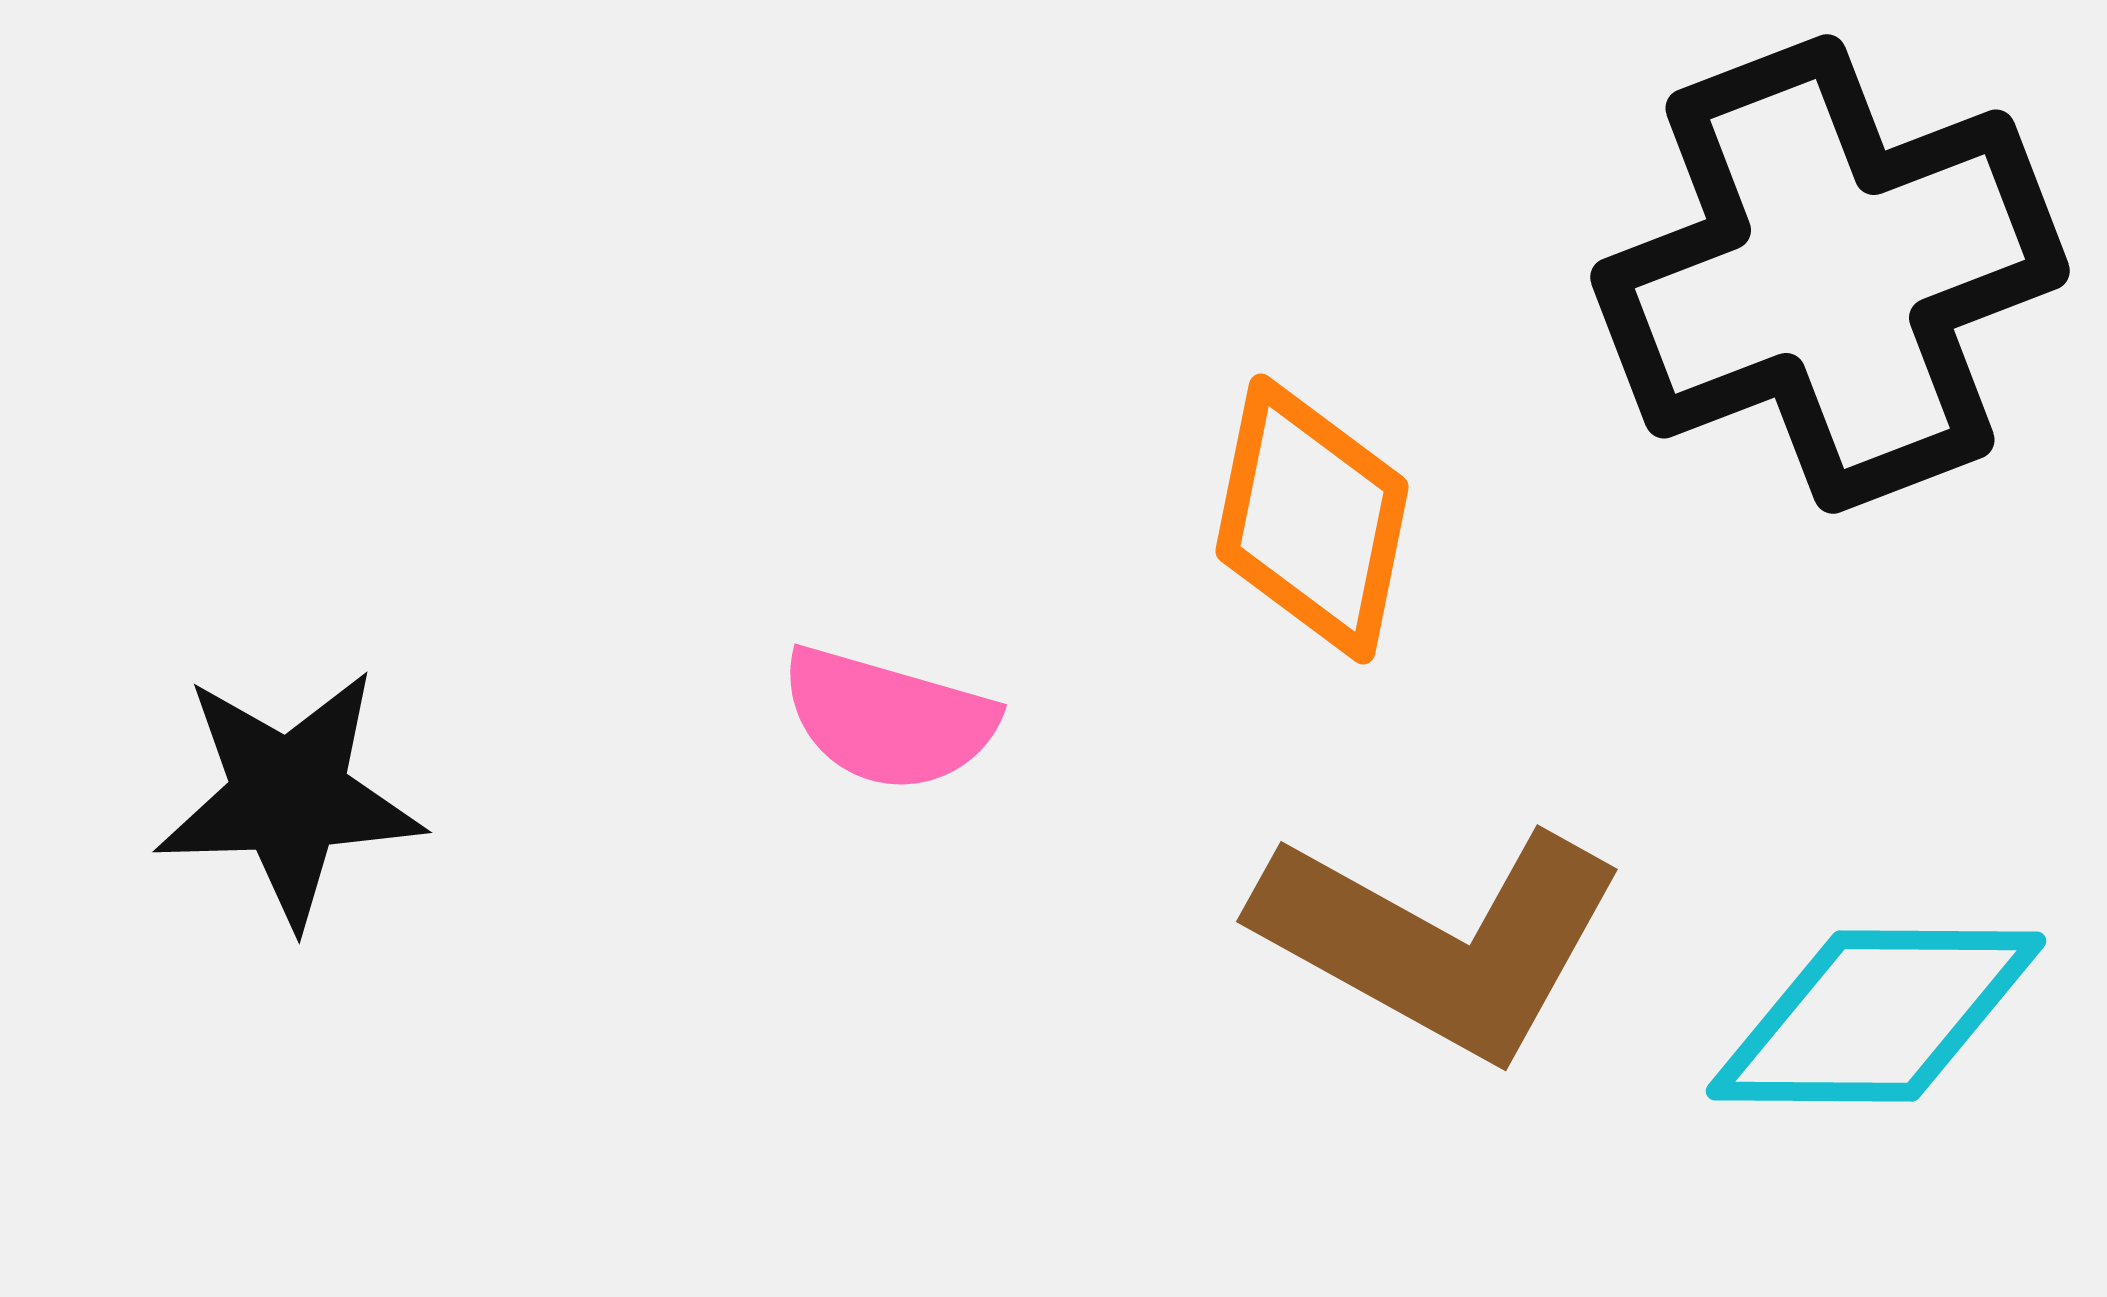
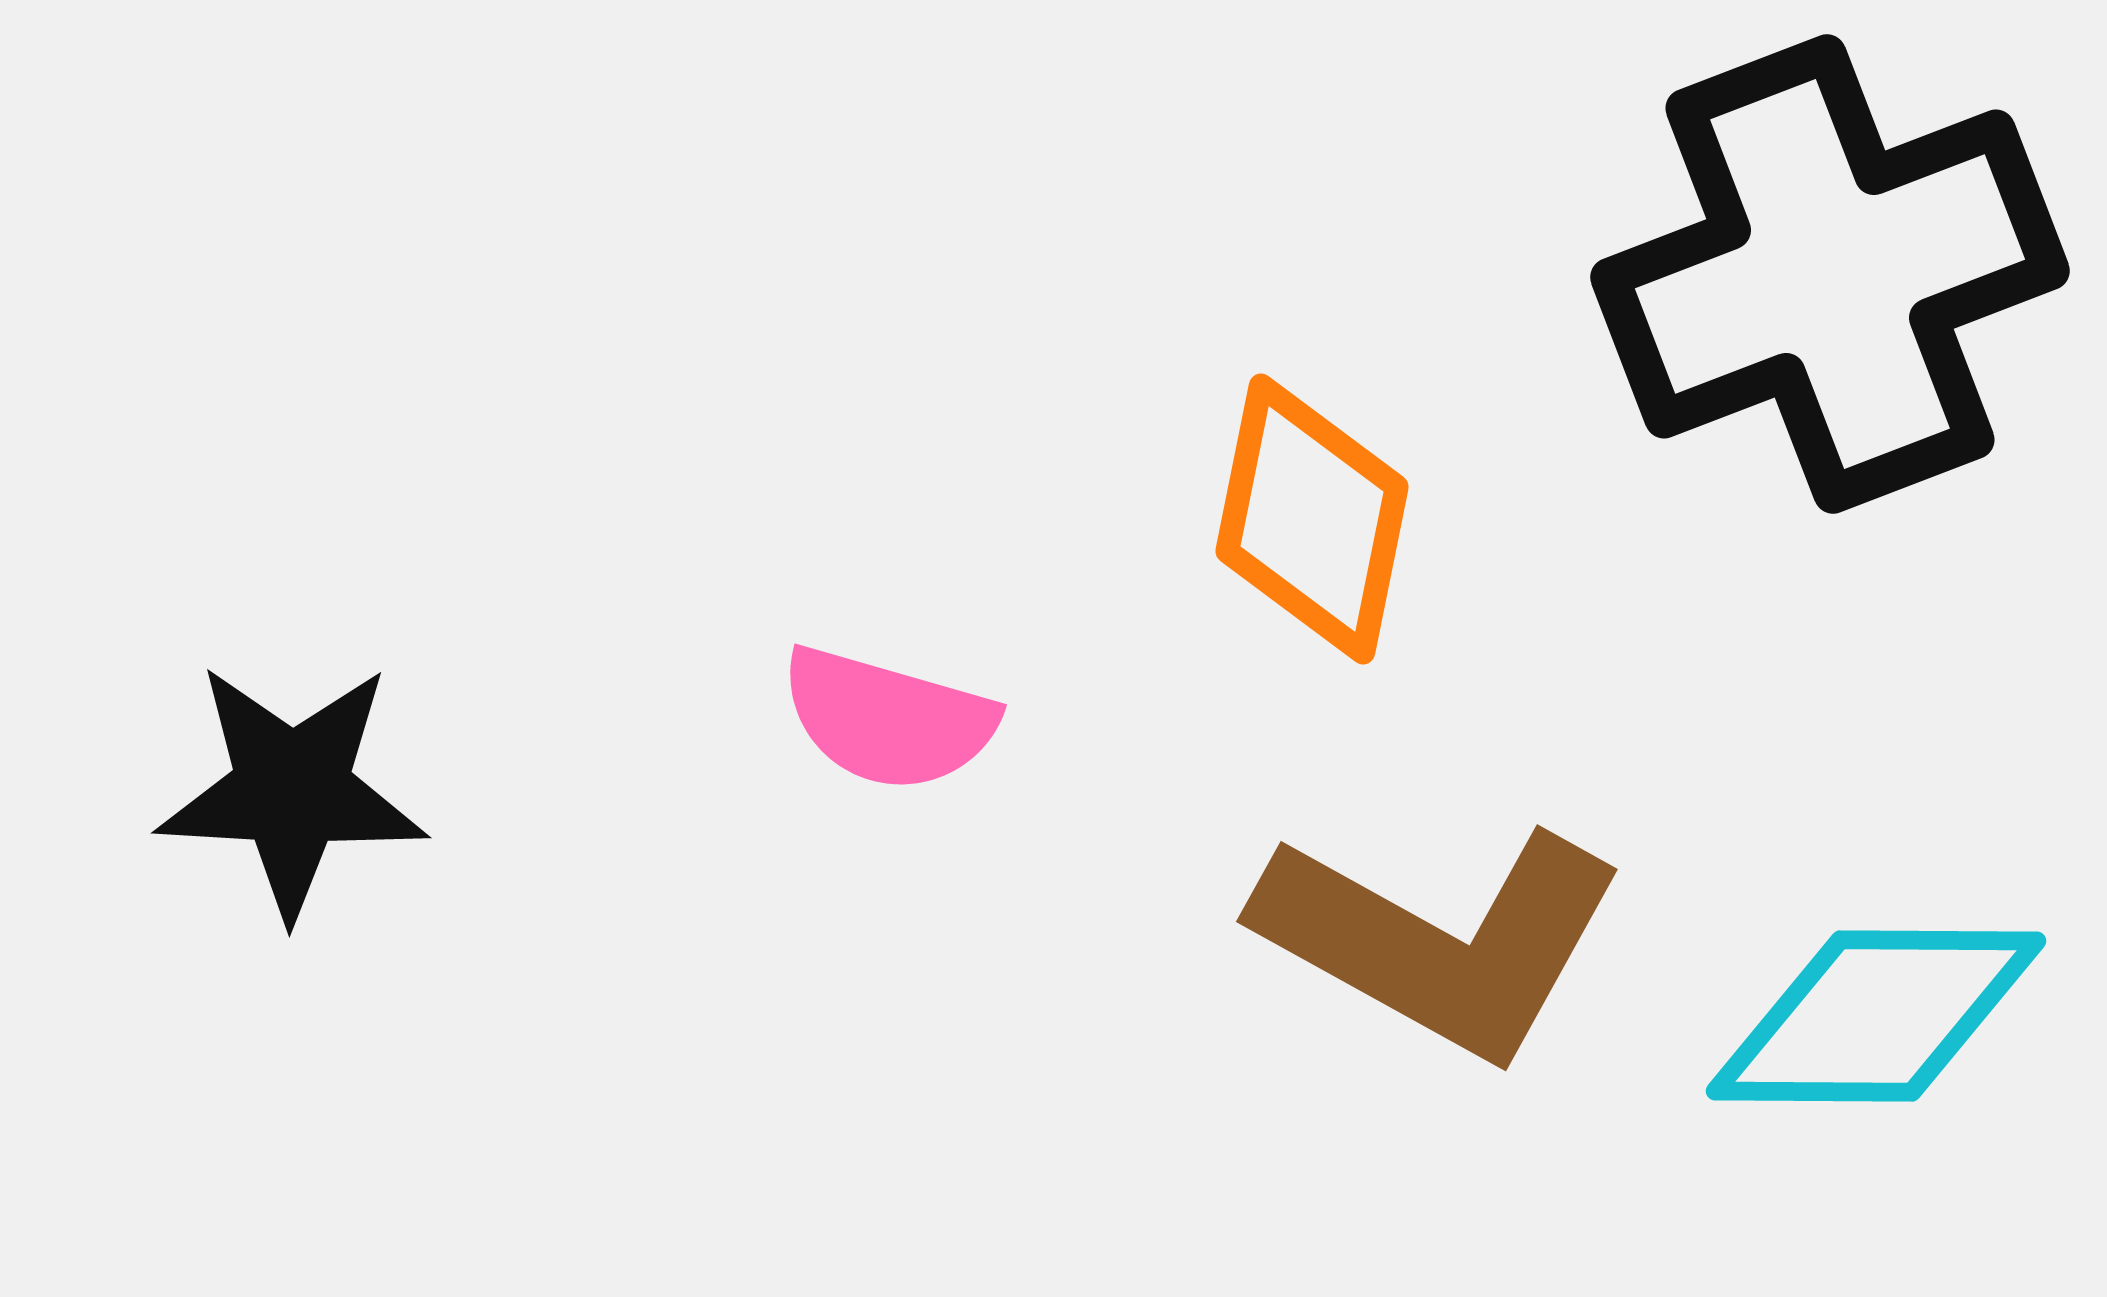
black star: moved 3 px right, 7 px up; rotated 5 degrees clockwise
